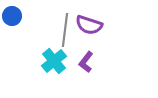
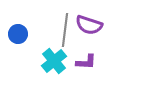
blue circle: moved 6 px right, 18 px down
purple L-shape: rotated 125 degrees counterclockwise
